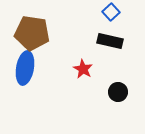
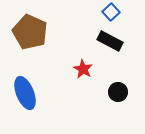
brown pentagon: moved 2 px left, 1 px up; rotated 16 degrees clockwise
black rectangle: rotated 15 degrees clockwise
blue ellipse: moved 25 px down; rotated 32 degrees counterclockwise
